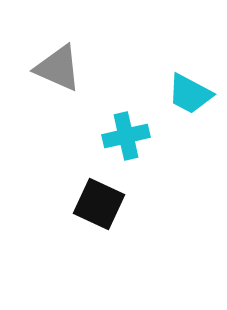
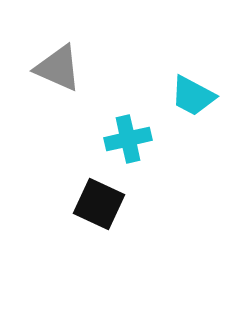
cyan trapezoid: moved 3 px right, 2 px down
cyan cross: moved 2 px right, 3 px down
